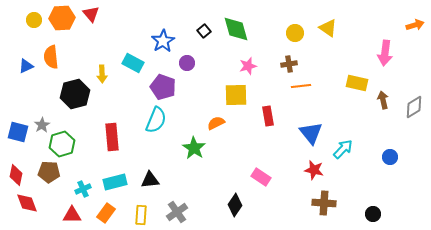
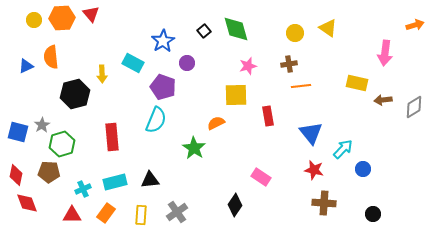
brown arrow at (383, 100): rotated 84 degrees counterclockwise
blue circle at (390, 157): moved 27 px left, 12 px down
